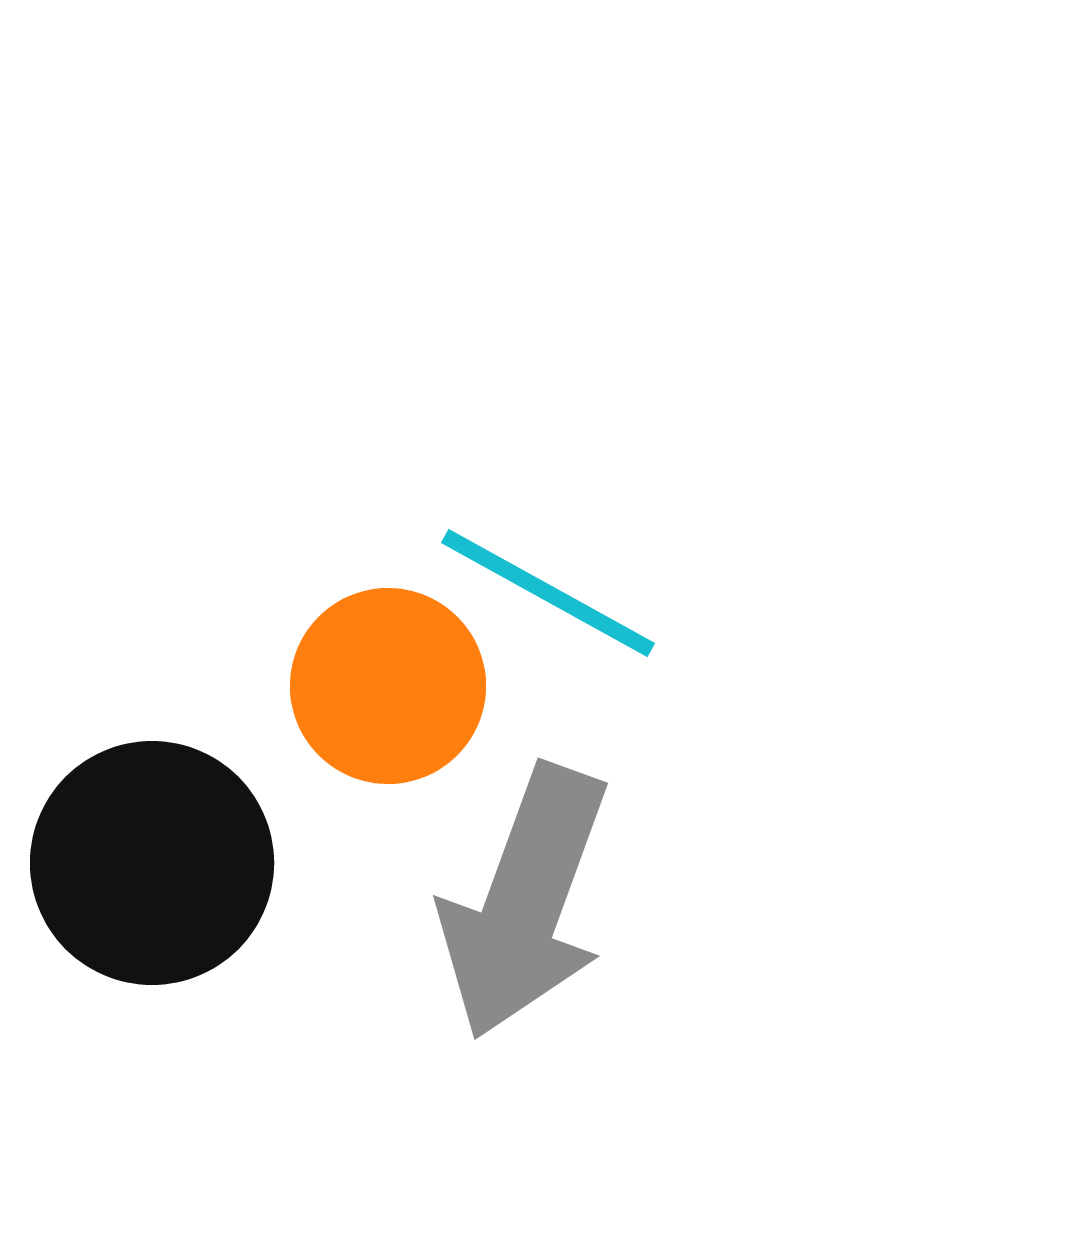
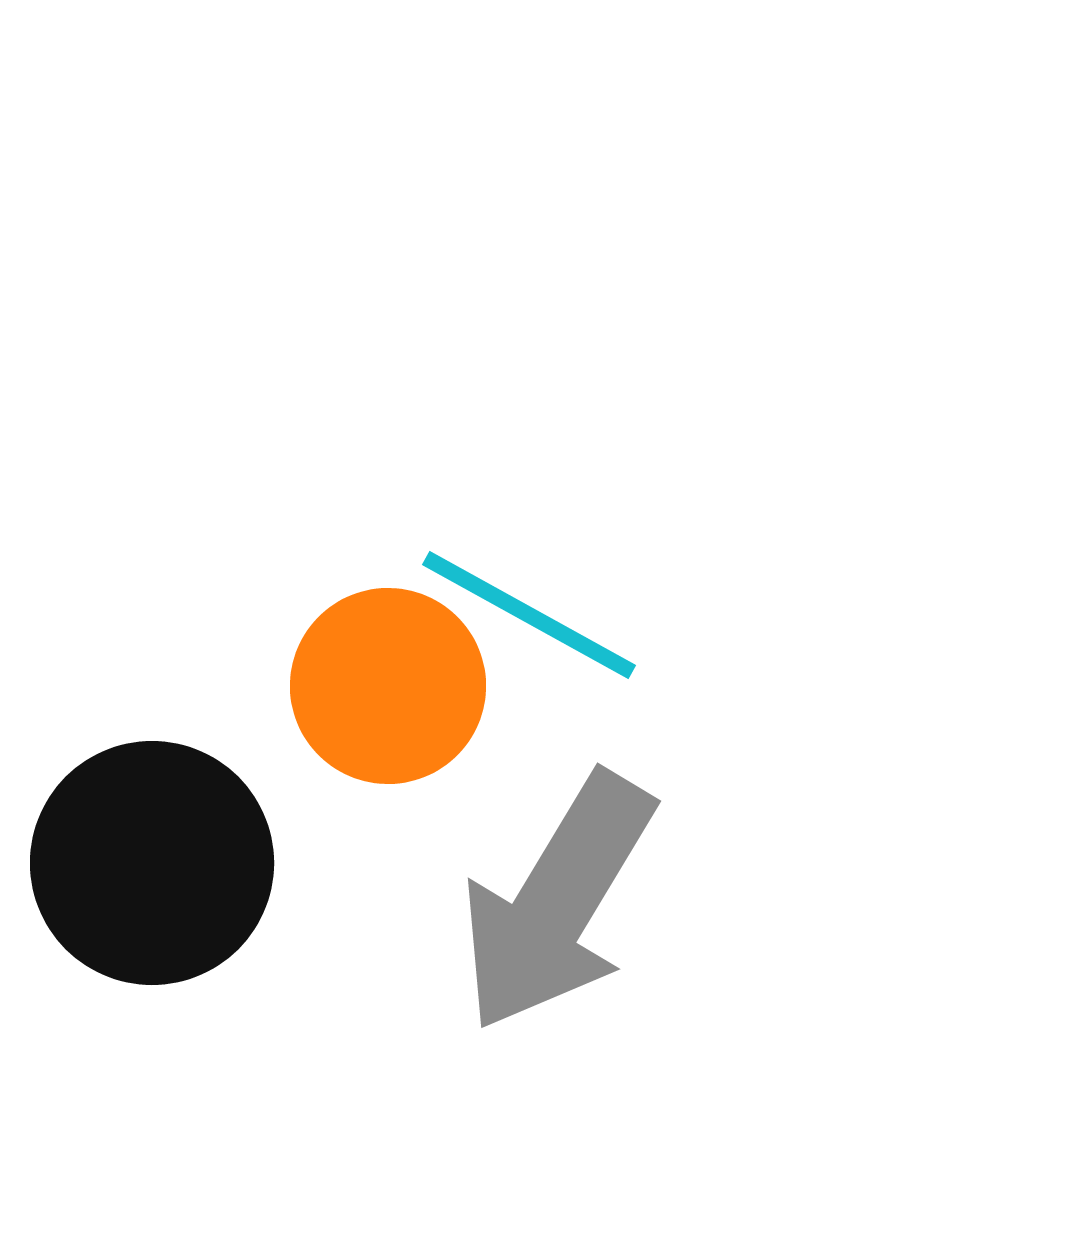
cyan line: moved 19 px left, 22 px down
gray arrow: moved 32 px right; rotated 11 degrees clockwise
